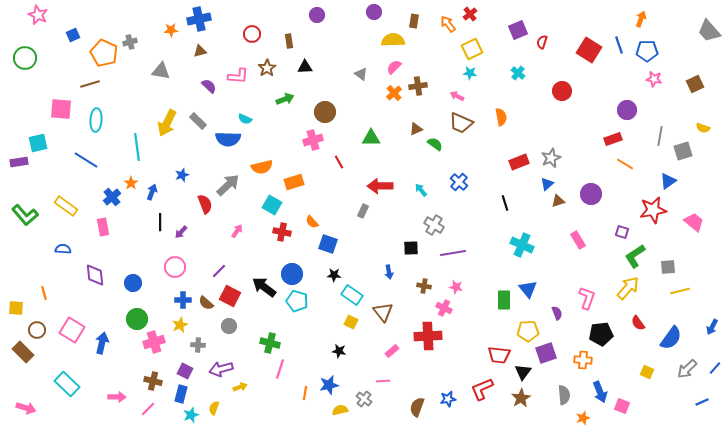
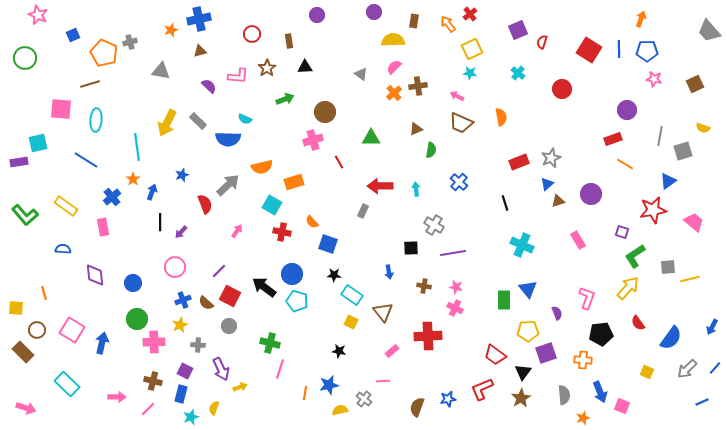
orange star at (171, 30): rotated 16 degrees counterclockwise
blue line at (619, 45): moved 4 px down; rotated 18 degrees clockwise
red circle at (562, 91): moved 2 px up
green semicircle at (435, 144): moved 4 px left, 6 px down; rotated 63 degrees clockwise
orange star at (131, 183): moved 2 px right, 4 px up
cyan arrow at (421, 190): moved 5 px left, 1 px up; rotated 32 degrees clockwise
yellow line at (680, 291): moved 10 px right, 12 px up
blue cross at (183, 300): rotated 21 degrees counterclockwise
pink cross at (444, 308): moved 11 px right
pink cross at (154, 342): rotated 15 degrees clockwise
red trapezoid at (499, 355): moved 4 px left; rotated 30 degrees clockwise
purple arrow at (221, 369): rotated 100 degrees counterclockwise
cyan star at (191, 415): moved 2 px down
